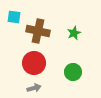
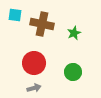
cyan square: moved 1 px right, 2 px up
brown cross: moved 4 px right, 7 px up
